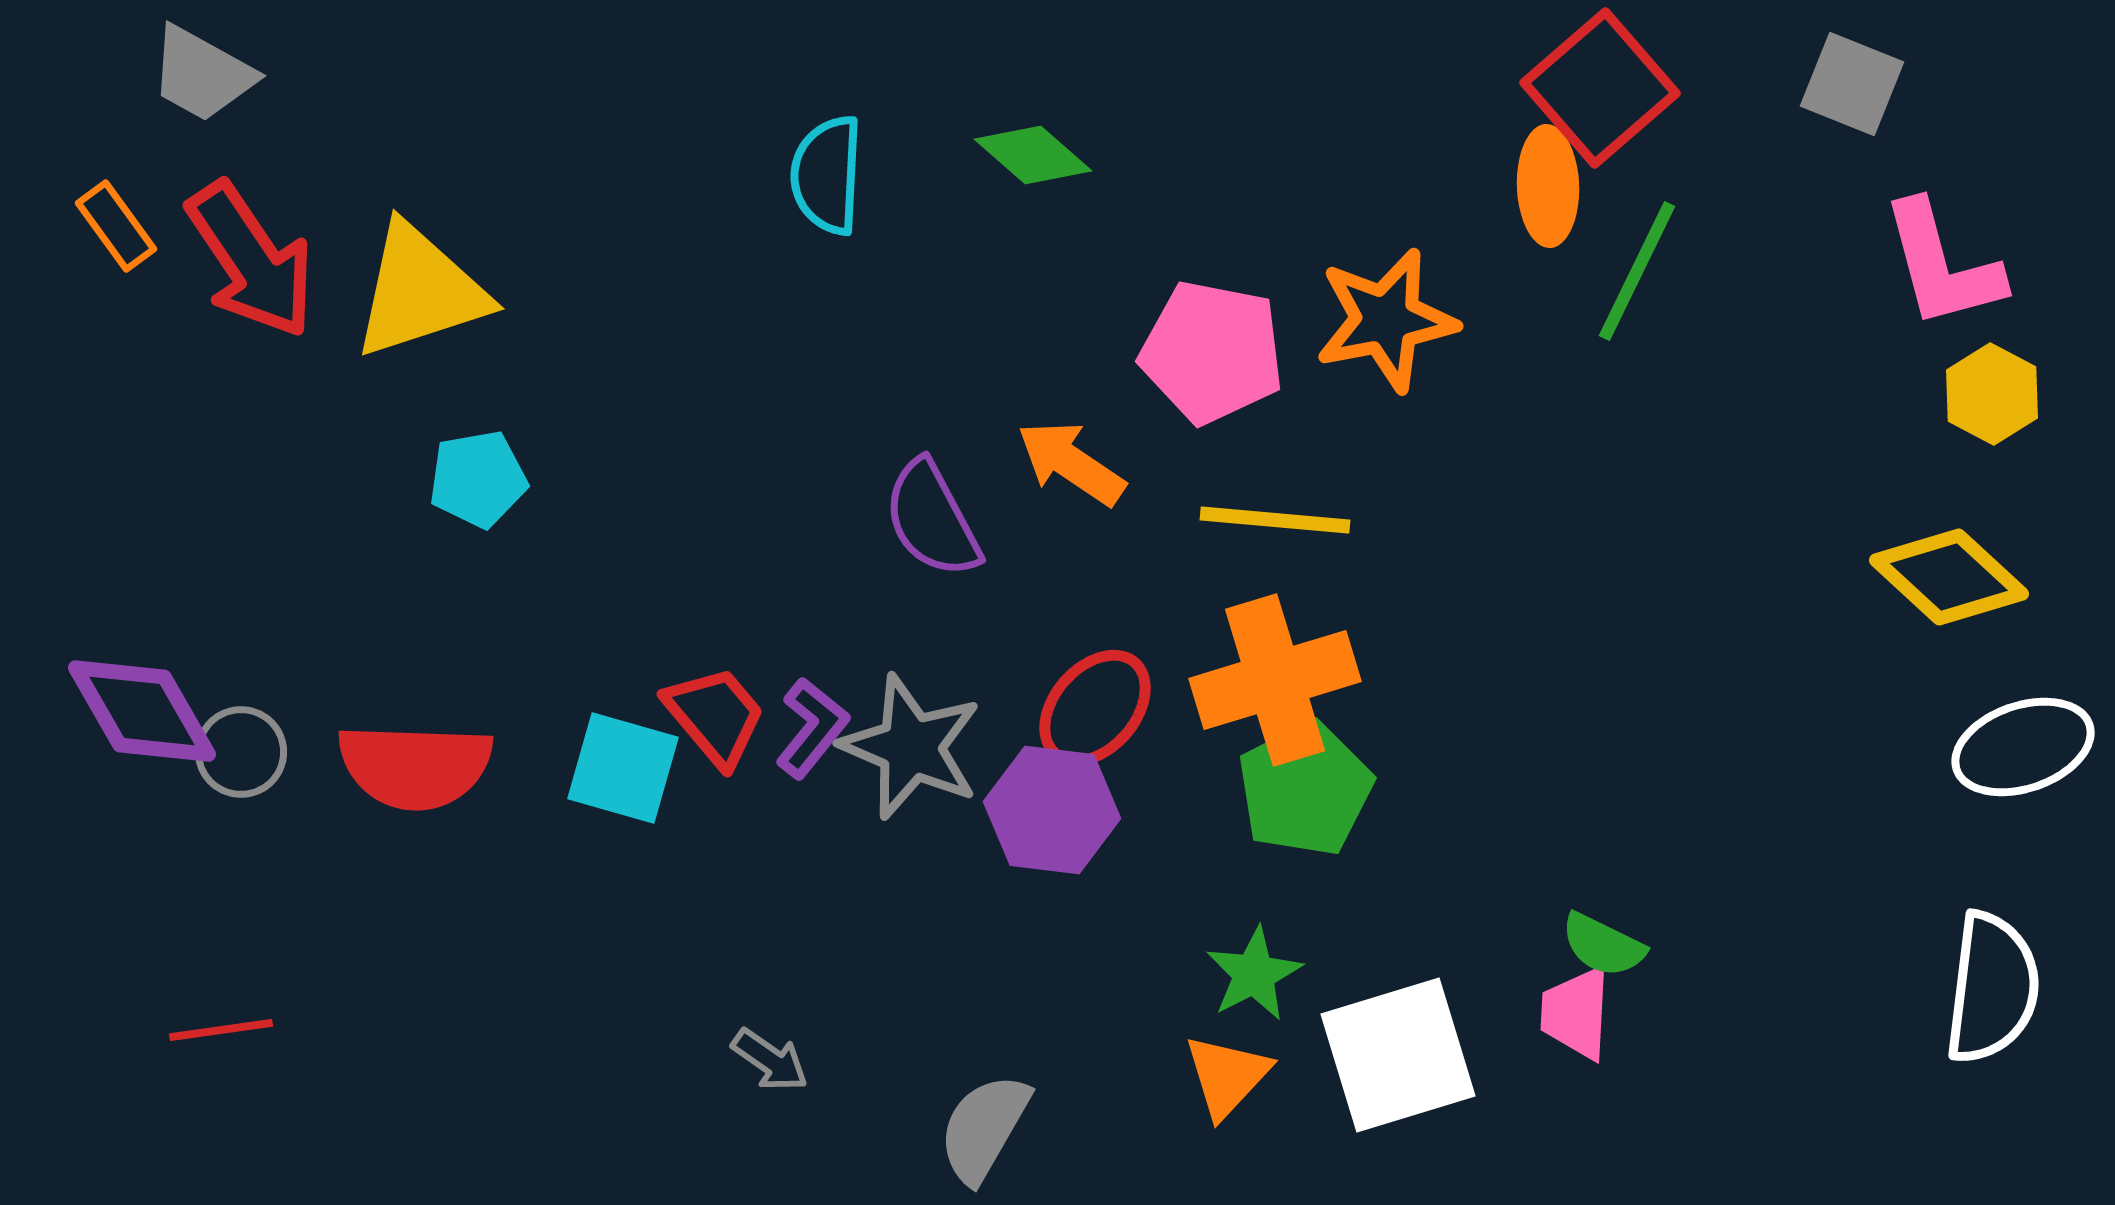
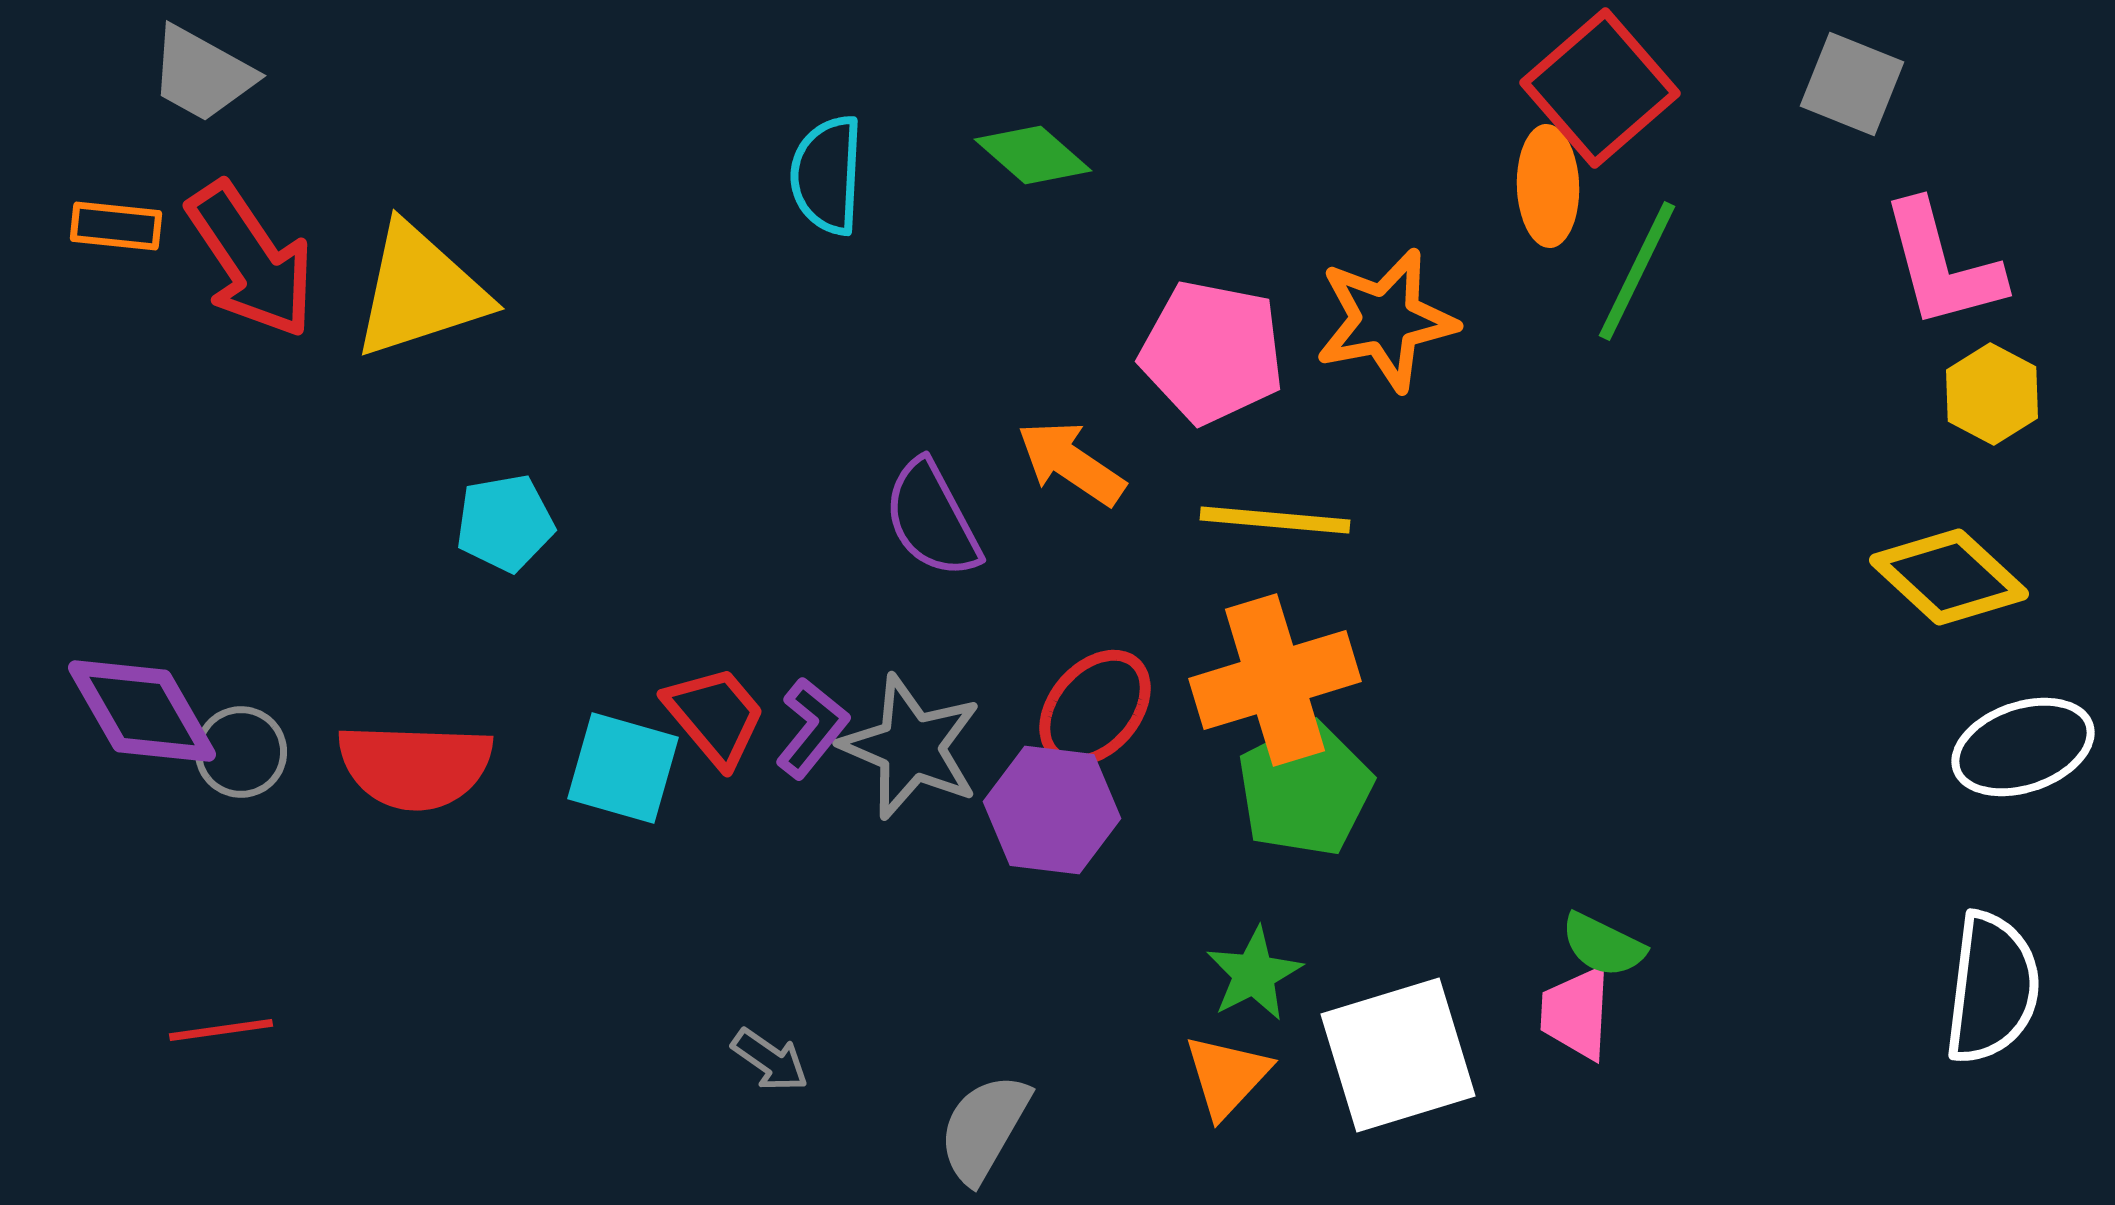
orange rectangle: rotated 48 degrees counterclockwise
cyan pentagon: moved 27 px right, 44 px down
